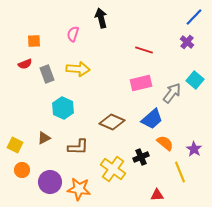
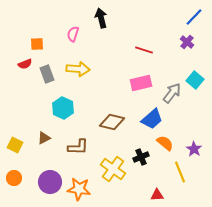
orange square: moved 3 px right, 3 px down
brown diamond: rotated 10 degrees counterclockwise
orange circle: moved 8 px left, 8 px down
